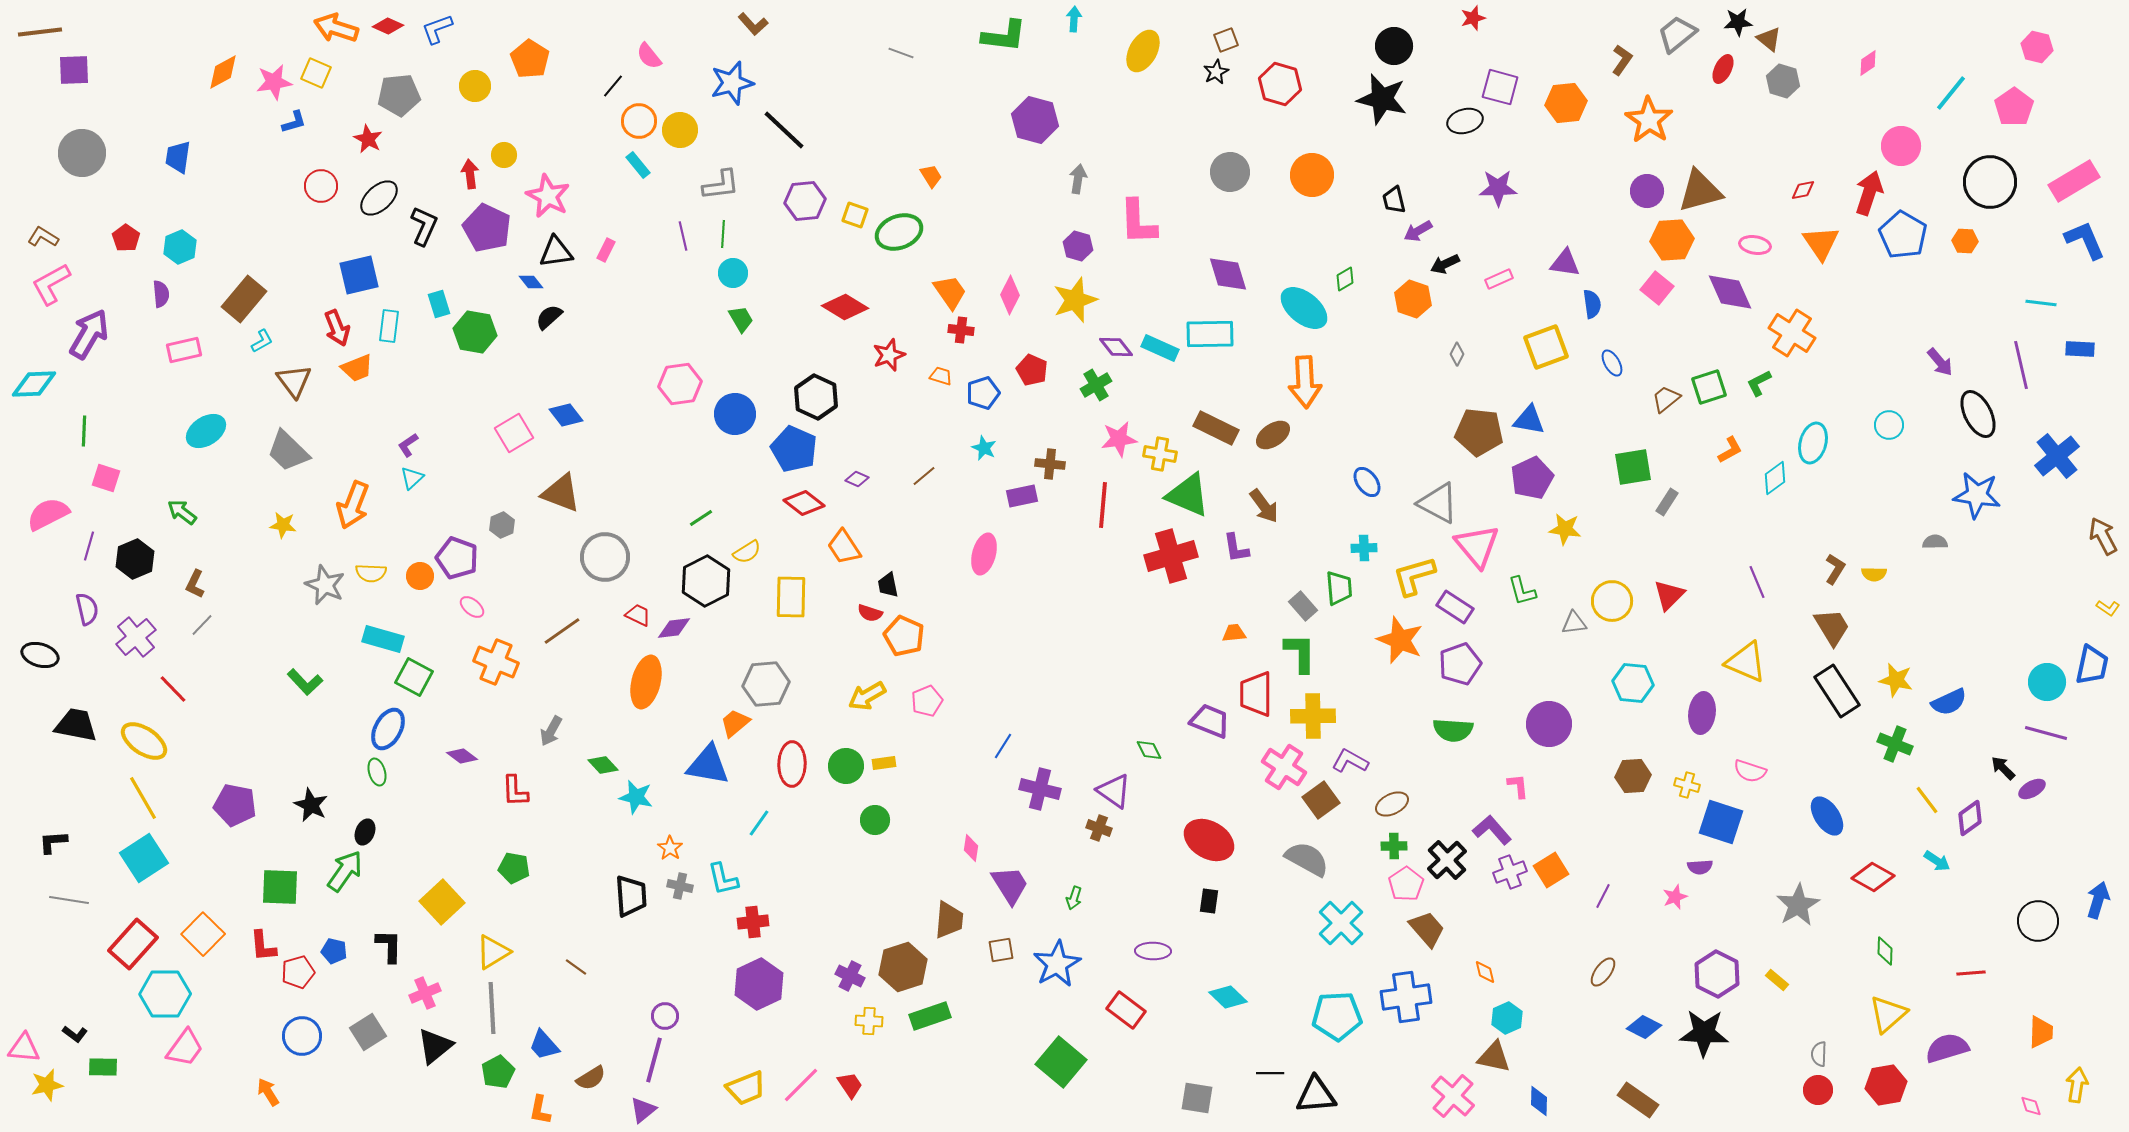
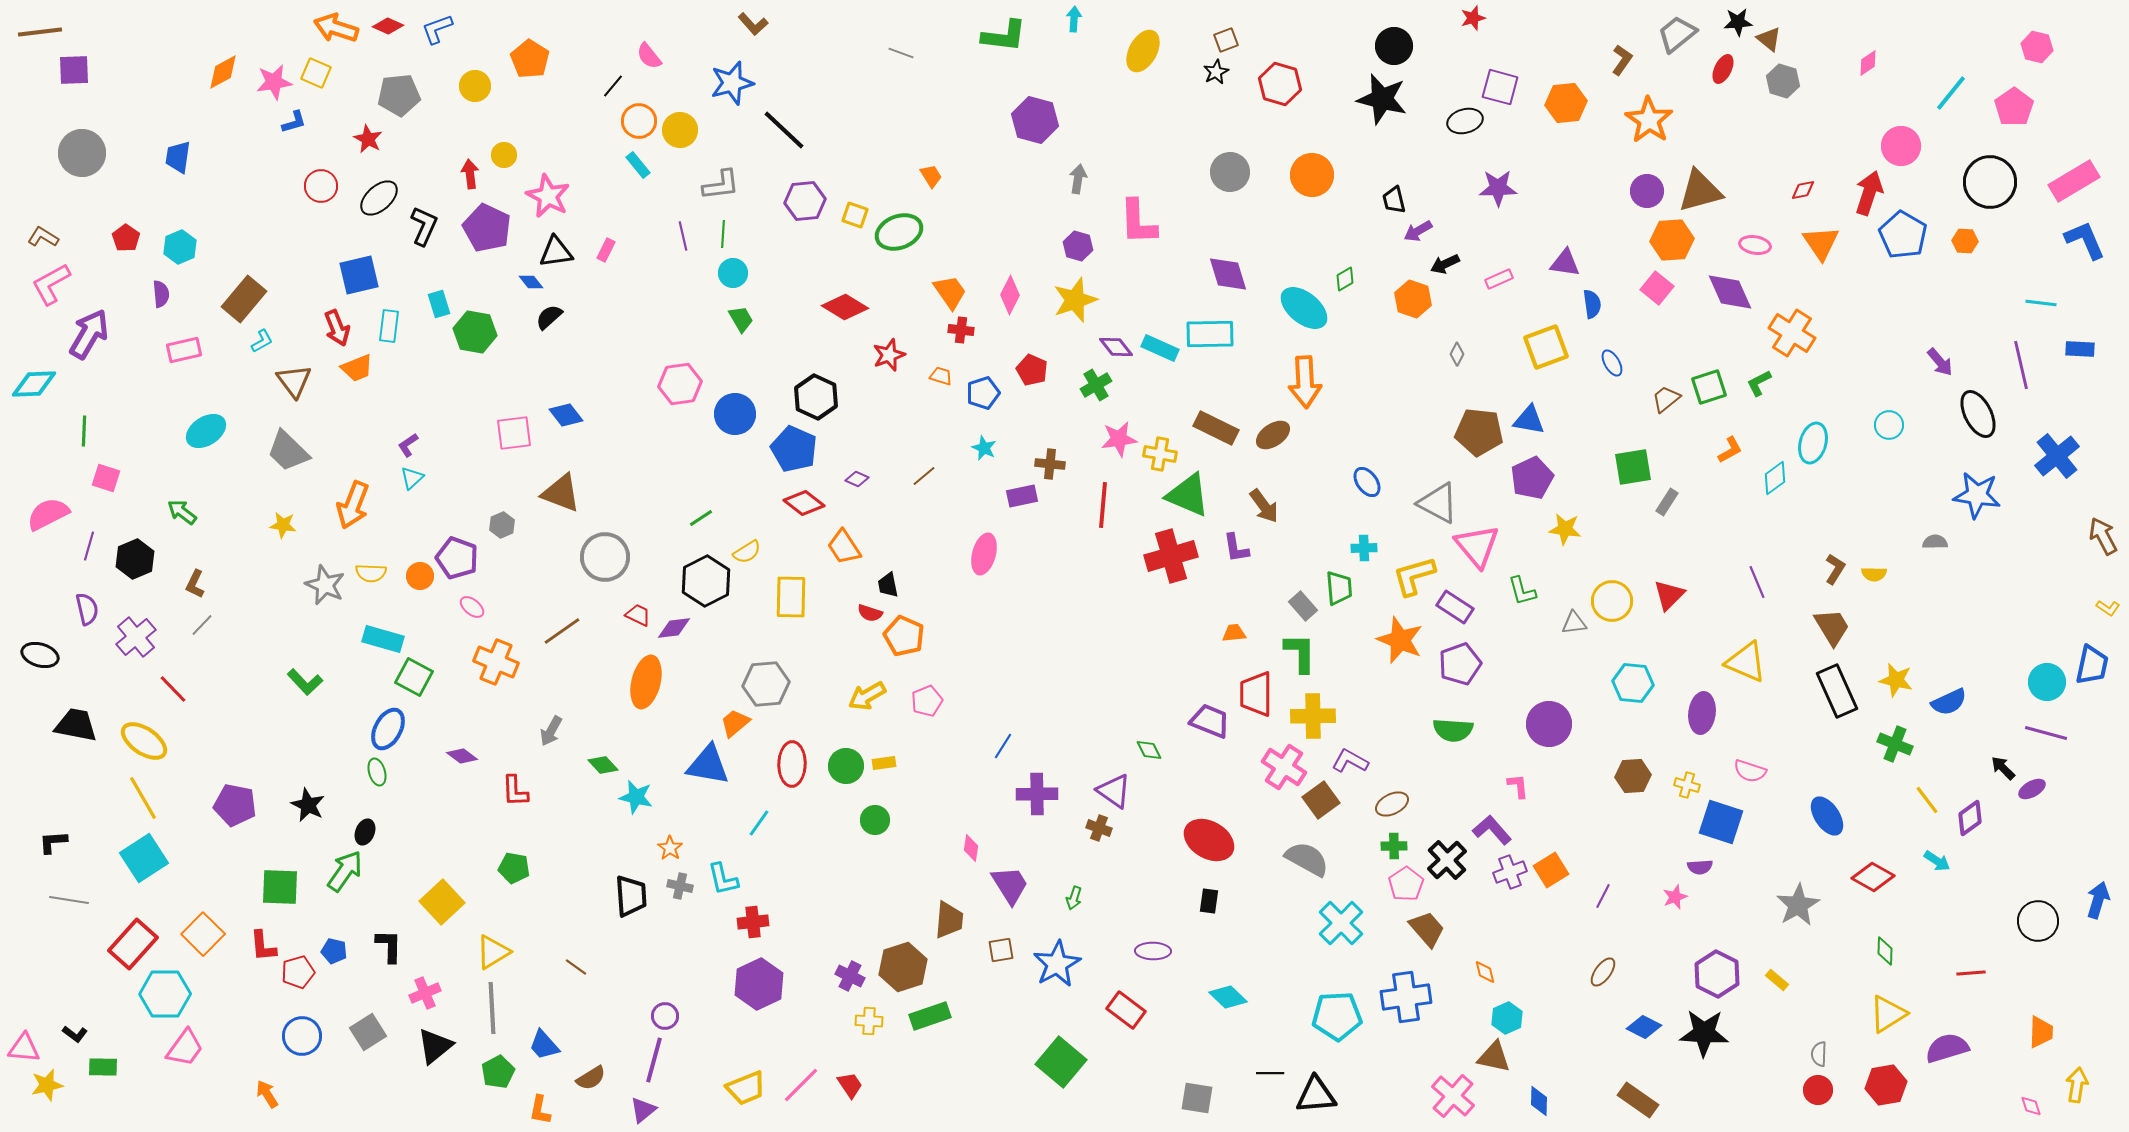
pink square at (514, 433): rotated 24 degrees clockwise
black rectangle at (1837, 691): rotated 9 degrees clockwise
purple cross at (1040, 789): moved 3 px left, 5 px down; rotated 15 degrees counterclockwise
black star at (311, 805): moved 3 px left
yellow triangle at (1888, 1014): rotated 9 degrees clockwise
orange arrow at (268, 1092): moved 1 px left, 2 px down
